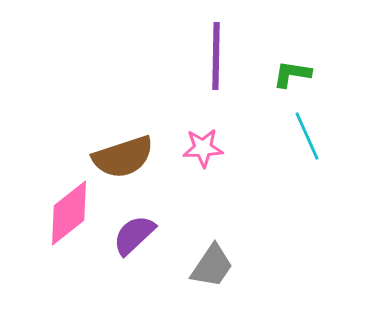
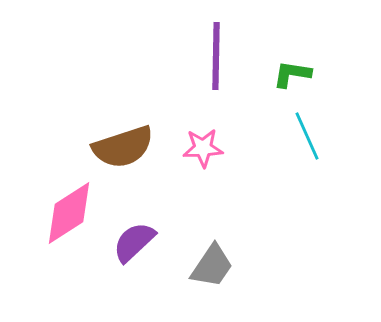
brown semicircle: moved 10 px up
pink diamond: rotated 6 degrees clockwise
purple semicircle: moved 7 px down
